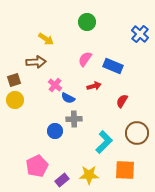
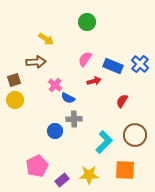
blue cross: moved 30 px down
red arrow: moved 5 px up
brown circle: moved 2 px left, 2 px down
